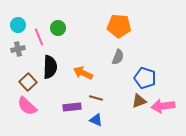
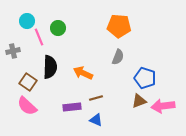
cyan circle: moved 9 px right, 4 px up
gray cross: moved 5 px left, 2 px down
brown square: rotated 12 degrees counterclockwise
brown line: rotated 32 degrees counterclockwise
